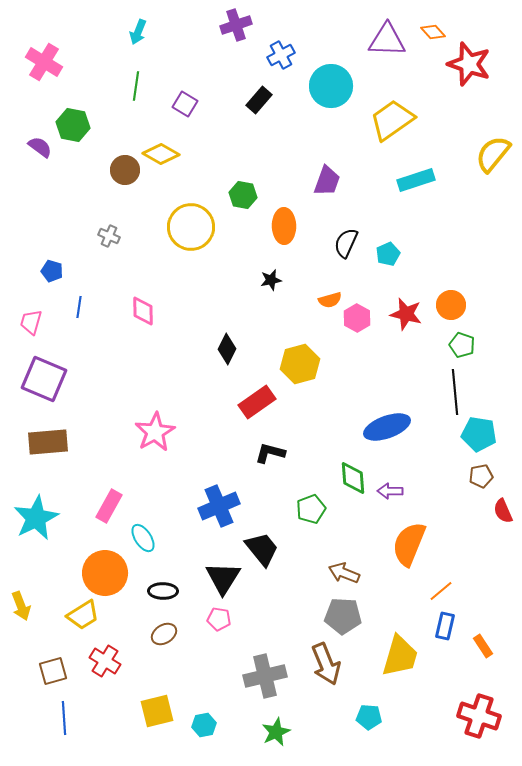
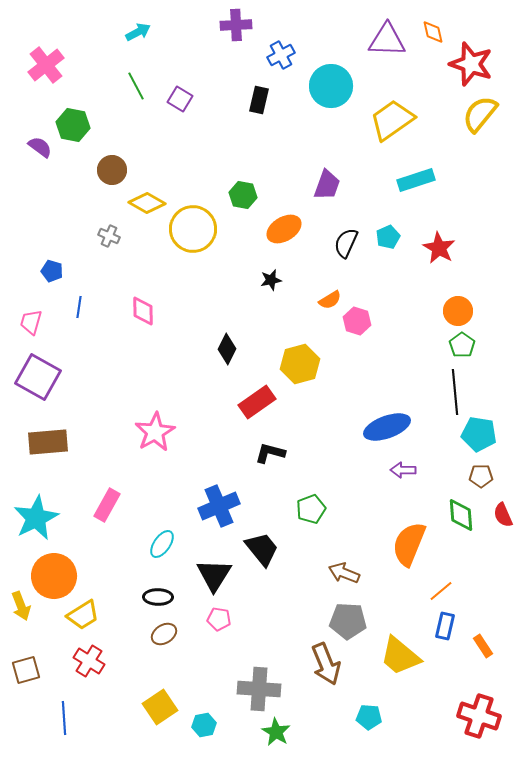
purple cross at (236, 25): rotated 16 degrees clockwise
cyan arrow at (138, 32): rotated 140 degrees counterclockwise
orange diamond at (433, 32): rotated 30 degrees clockwise
pink cross at (44, 62): moved 2 px right, 3 px down; rotated 21 degrees clockwise
red star at (469, 64): moved 2 px right
green line at (136, 86): rotated 36 degrees counterclockwise
black rectangle at (259, 100): rotated 28 degrees counterclockwise
purple square at (185, 104): moved 5 px left, 5 px up
yellow diamond at (161, 154): moved 14 px left, 49 px down
yellow semicircle at (493, 154): moved 13 px left, 40 px up
brown circle at (125, 170): moved 13 px left
purple trapezoid at (327, 181): moved 4 px down
orange ellipse at (284, 226): moved 3 px down; rotated 60 degrees clockwise
yellow circle at (191, 227): moved 2 px right, 2 px down
cyan pentagon at (388, 254): moved 17 px up
orange semicircle at (330, 300): rotated 15 degrees counterclockwise
orange circle at (451, 305): moved 7 px right, 6 px down
red star at (406, 314): moved 33 px right, 66 px up; rotated 16 degrees clockwise
pink hexagon at (357, 318): moved 3 px down; rotated 12 degrees counterclockwise
green pentagon at (462, 345): rotated 15 degrees clockwise
purple square at (44, 379): moved 6 px left, 2 px up; rotated 6 degrees clockwise
brown pentagon at (481, 476): rotated 10 degrees clockwise
green diamond at (353, 478): moved 108 px right, 37 px down
purple arrow at (390, 491): moved 13 px right, 21 px up
pink rectangle at (109, 506): moved 2 px left, 1 px up
red semicircle at (503, 511): moved 4 px down
cyan ellipse at (143, 538): moved 19 px right, 6 px down; rotated 68 degrees clockwise
orange circle at (105, 573): moved 51 px left, 3 px down
black triangle at (223, 578): moved 9 px left, 3 px up
black ellipse at (163, 591): moved 5 px left, 6 px down
gray pentagon at (343, 616): moved 5 px right, 5 px down
yellow trapezoid at (400, 656): rotated 114 degrees clockwise
red cross at (105, 661): moved 16 px left
brown square at (53, 671): moved 27 px left, 1 px up
gray cross at (265, 676): moved 6 px left, 13 px down; rotated 18 degrees clockwise
yellow square at (157, 711): moved 3 px right, 4 px up; rotated 20 degrees counterclockwise
green star at (276, 732): rotated 16 degrees counterclockwise
